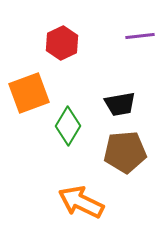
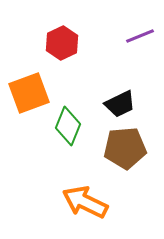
purple line: rotated 16 degrees counterclockwise
black trapezoid: rotated 16 degrees counterclockwise
green diamond: rotated 9 degrees counterclockwise
brown pentagon: moved 4 px up
orange arrow: moved 4 px right
